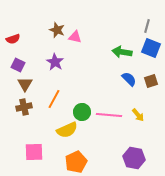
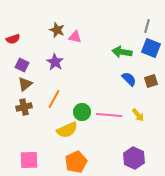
purple square: moved 4 px right
brown triangle: rotated 21 degrees clockwise
pink square: moved 5 px left, 8 px down
purple hexagon: rotated 15 degrees clockwise
